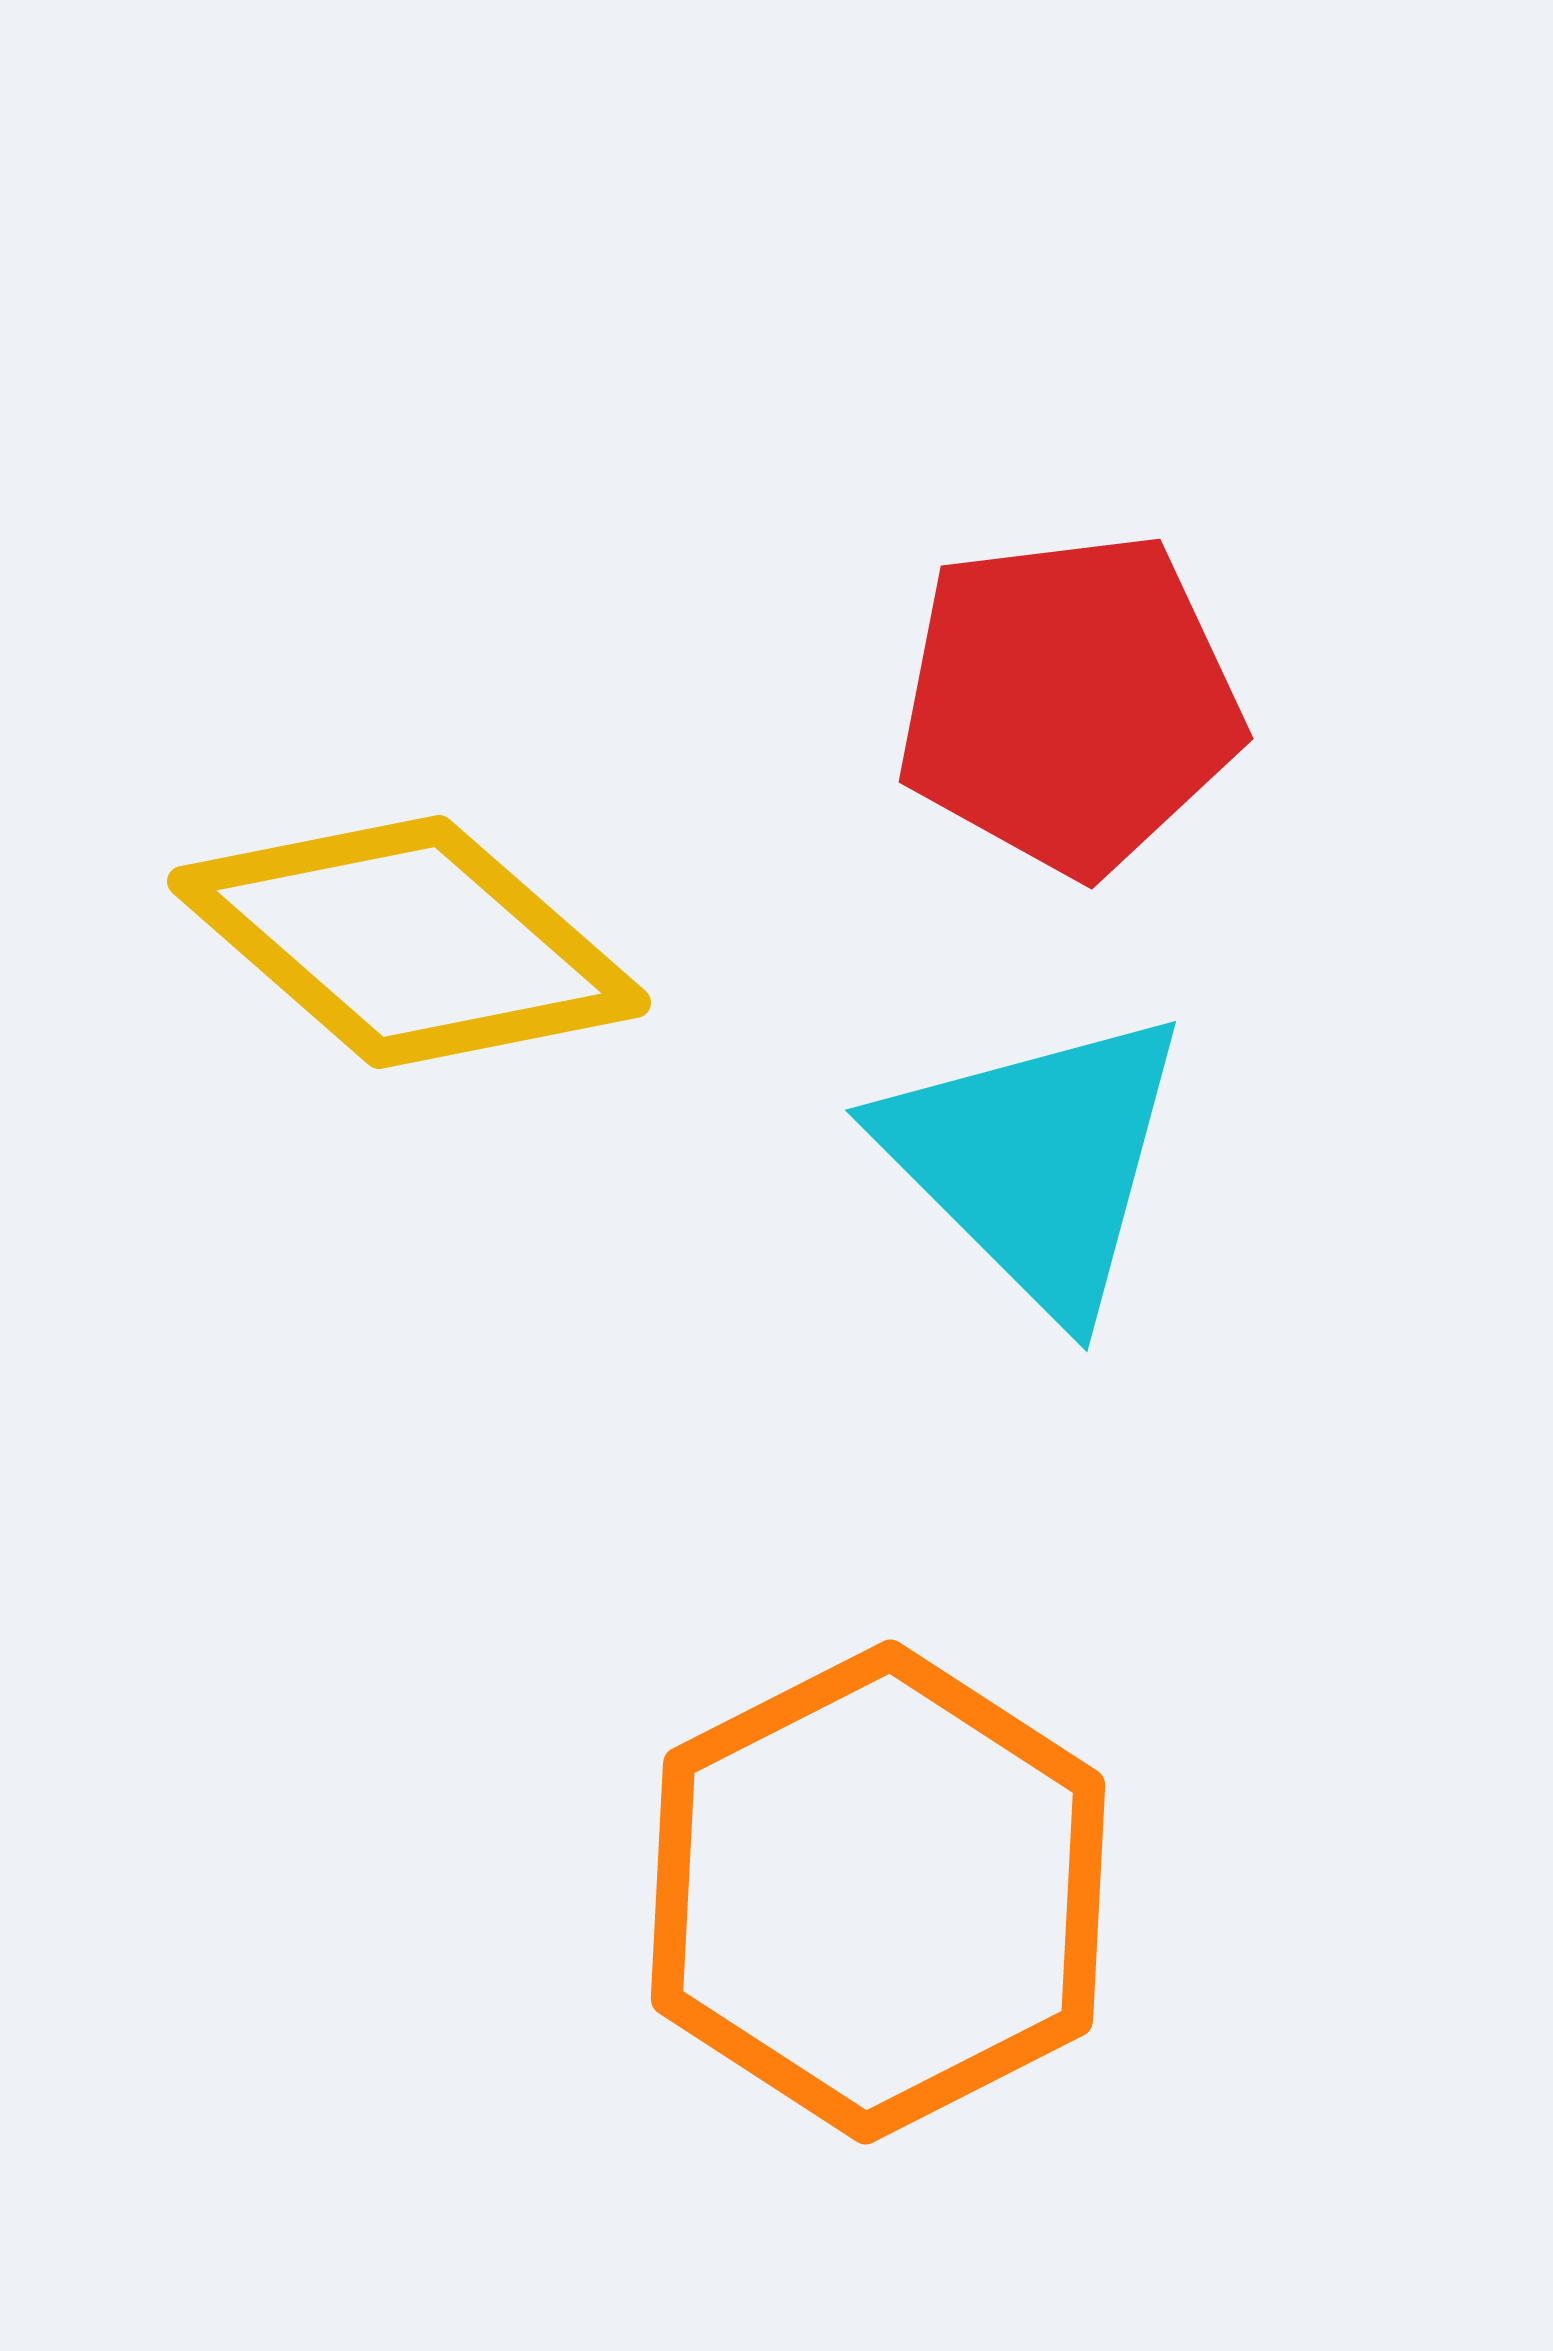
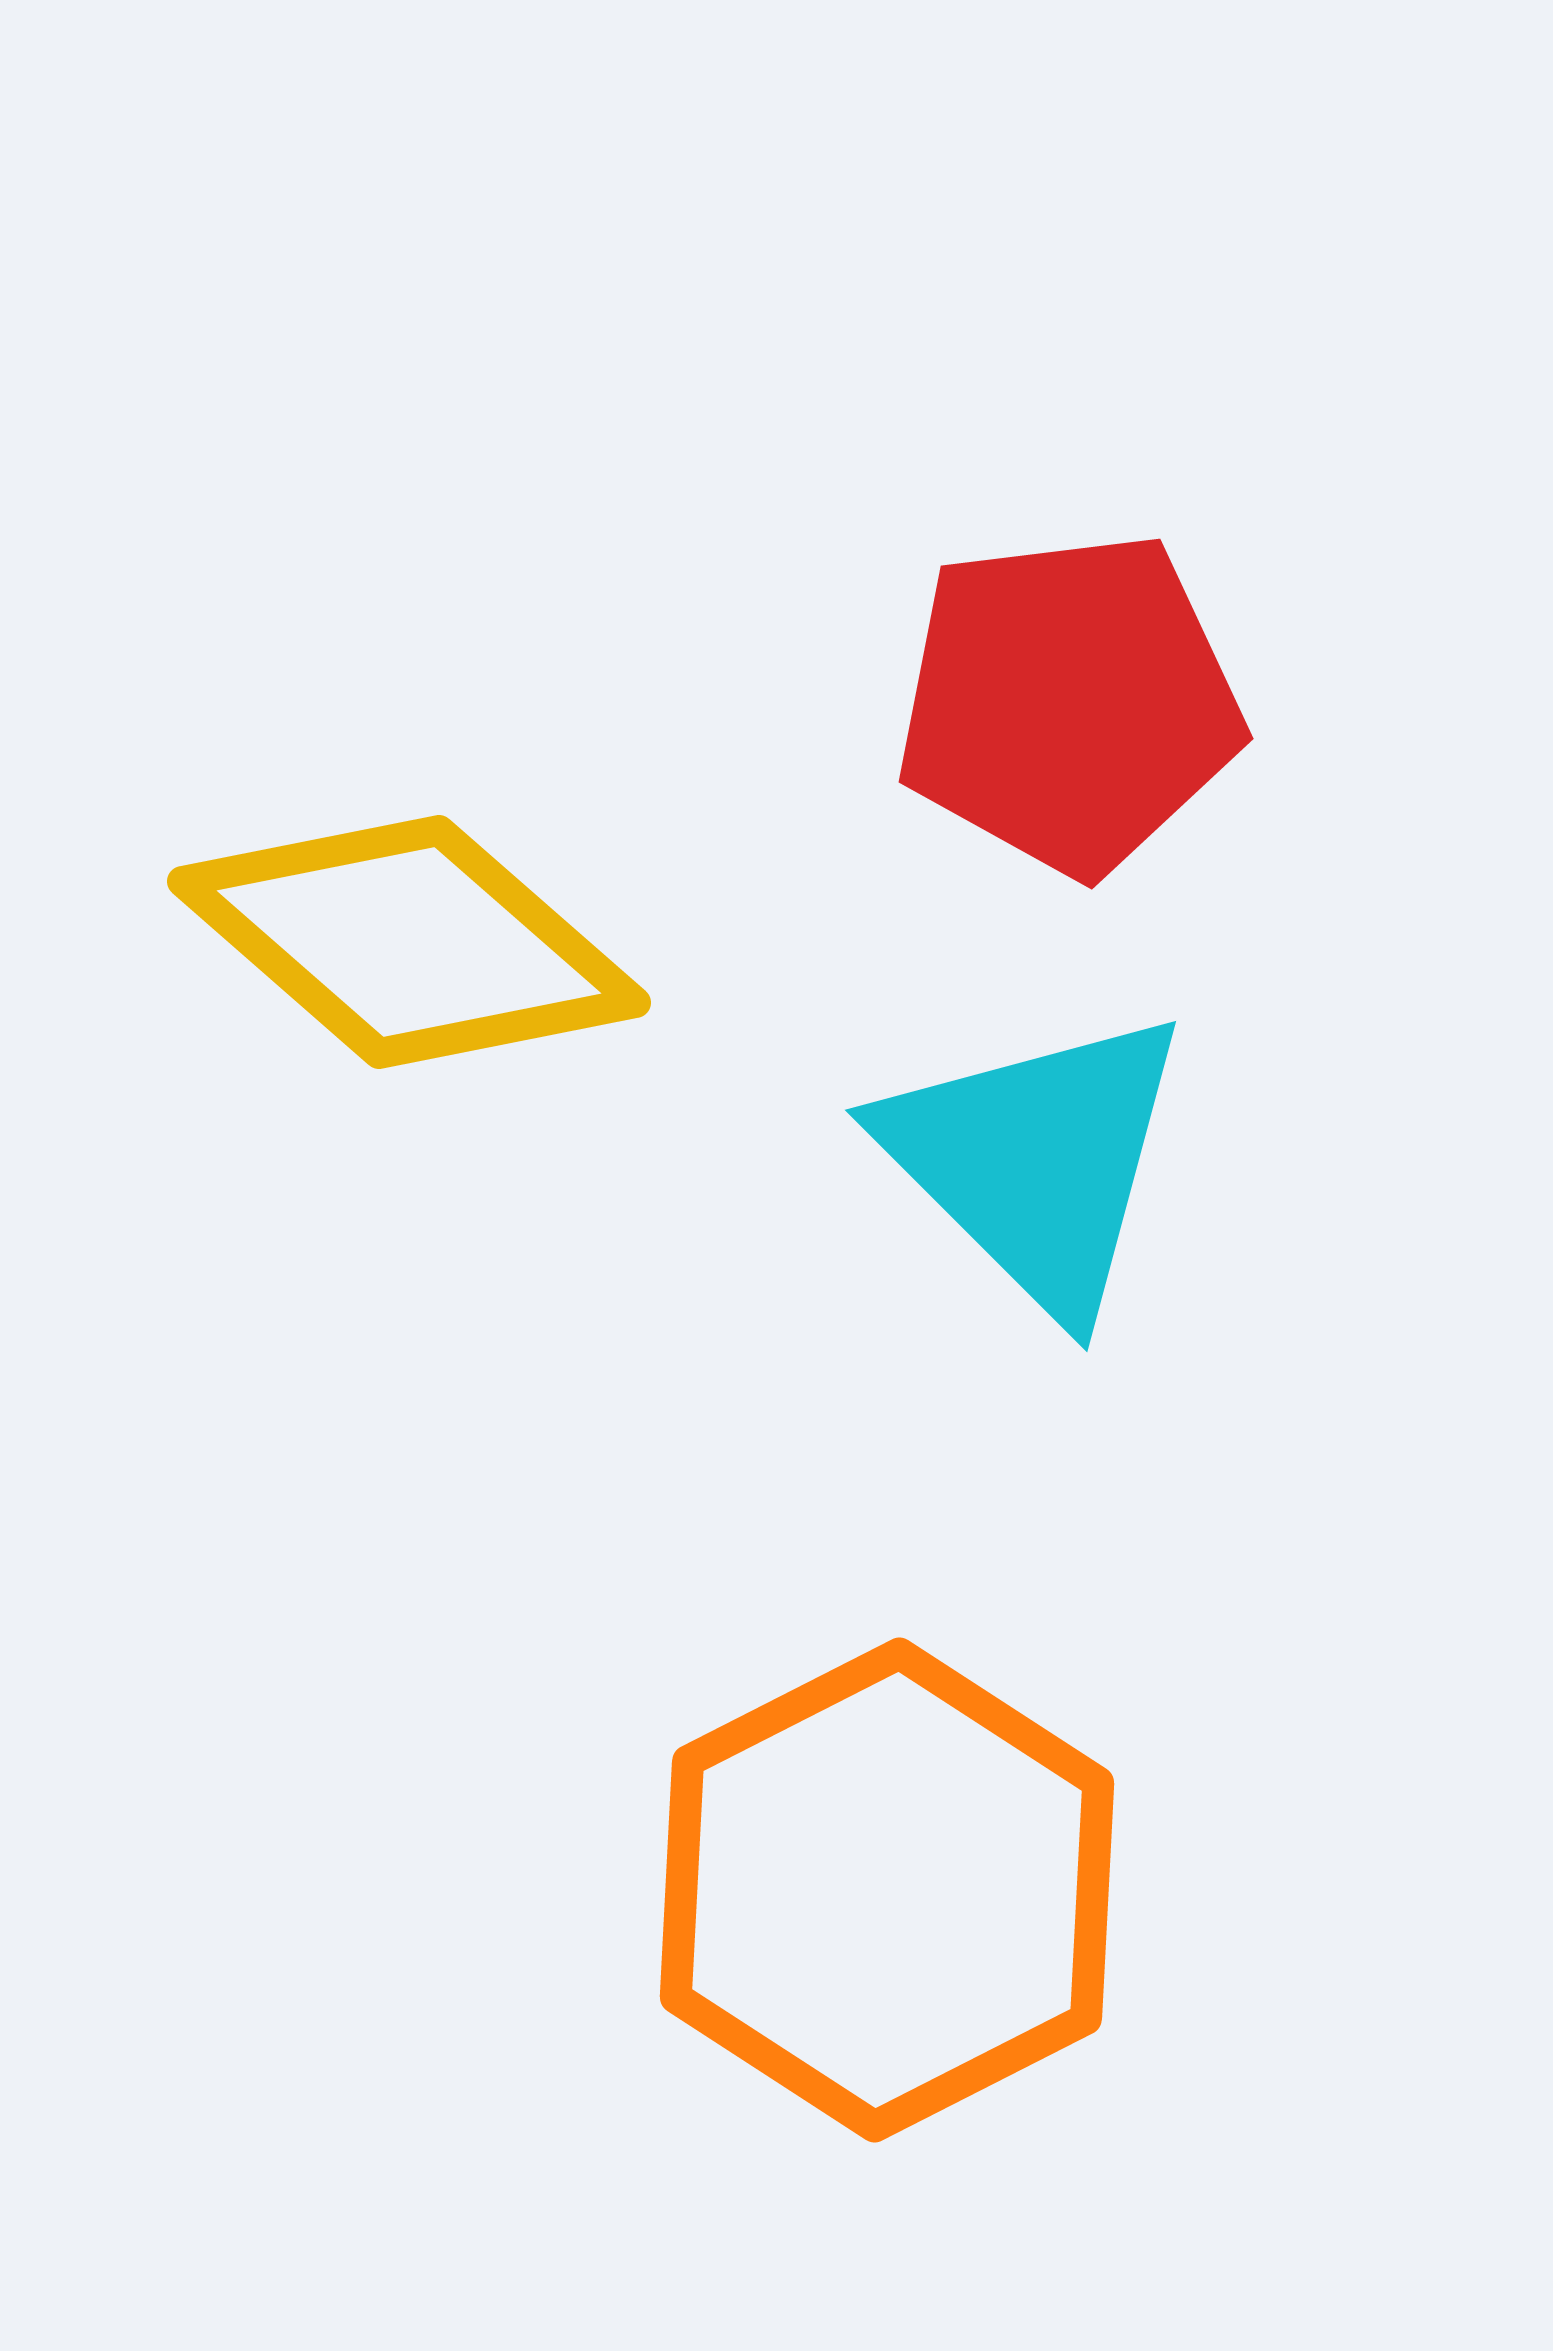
orange hexagon: moved 9 px right, 2 px up
